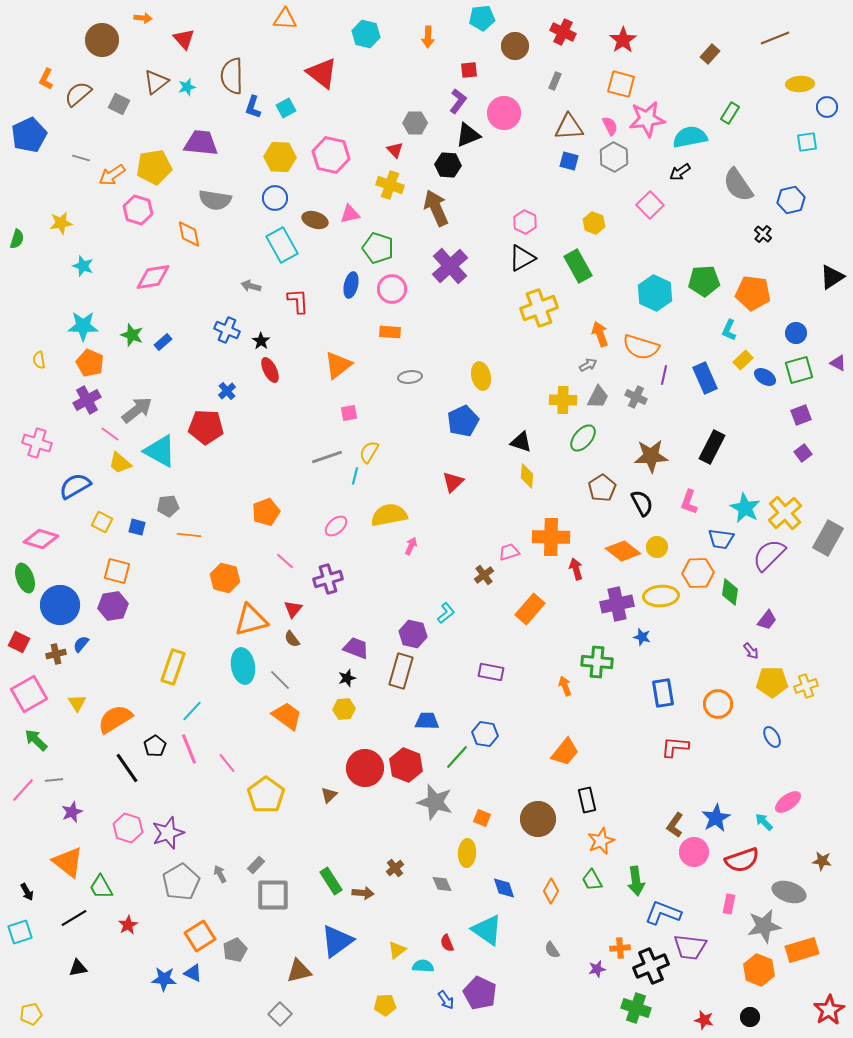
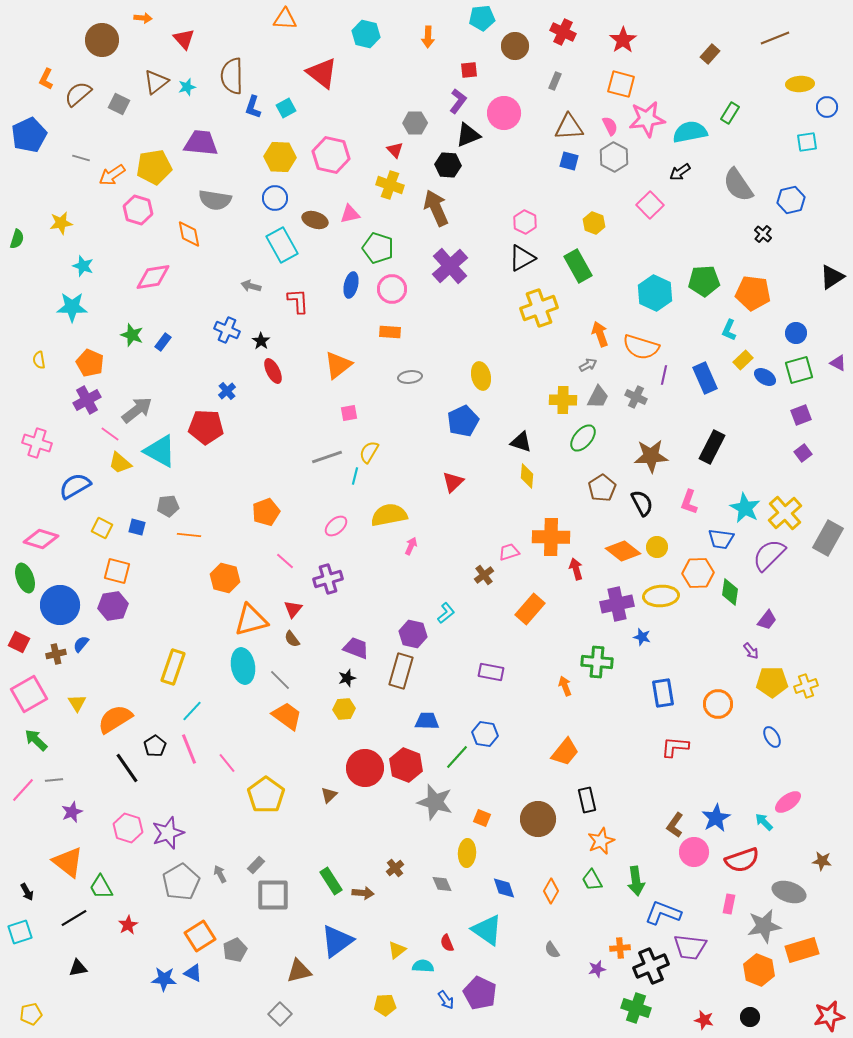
cyan semicircle at (690, 137): moved 5 px up
cyan star at (83, 326): moved 11 px left, 19 px up
blue rectangle at (163, 342): rotated 12 degrees counterclockwise
red ellipse at (270, 370): moved 3 px right, 1 px down
yellow square at (102, 522): moved 6 px down
red star at (829, 1010): moved 6 px down; rotated 20 degrees clockwise
